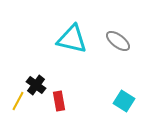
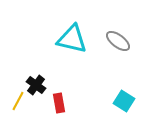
red rectangle: moved 2 px down
